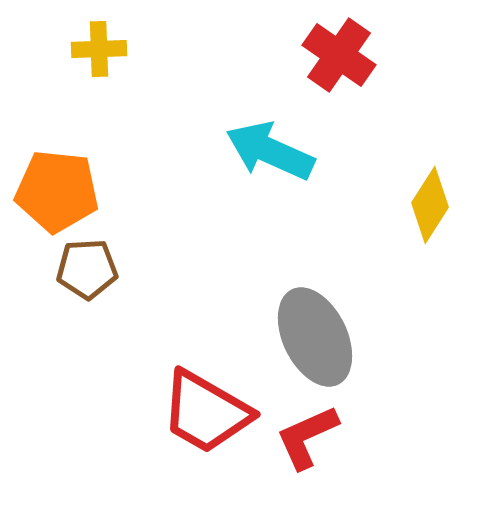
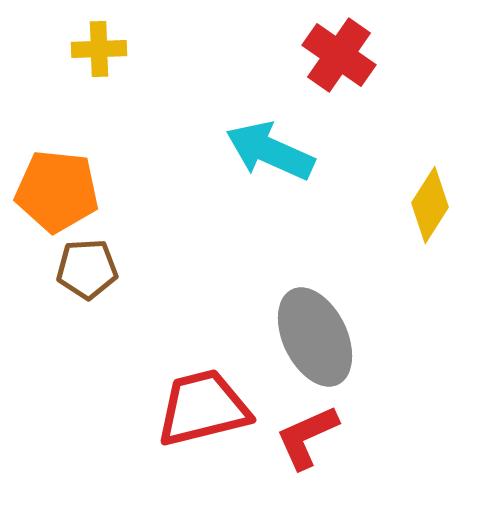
red trapezoid: moved 3 px left, 4 px up; rotated 136 degrees clockwise
